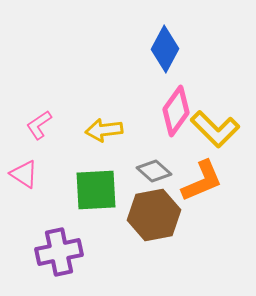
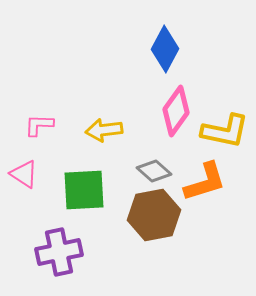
pink L-shape: rotated 36 degrees clockwise
yellow L-shape: moved 10 px right, 2 px down; rotated 33 degrees counterclockwise
orange L-shape: moved 3 px right, 1 px down; rotated 6 degrees clockwise
green square: moved 12 px left
